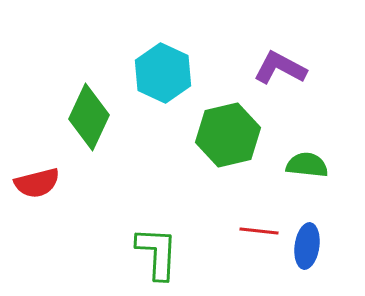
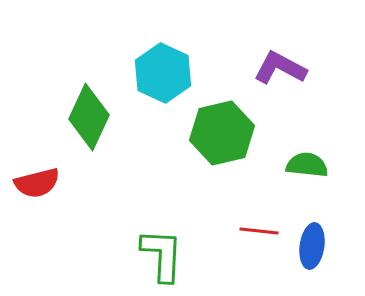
green hexagon: moved 6 px left, 2 px up
blue ellipse: moved 5 px right
green L-shape: moved 5 px right, 2 px down
